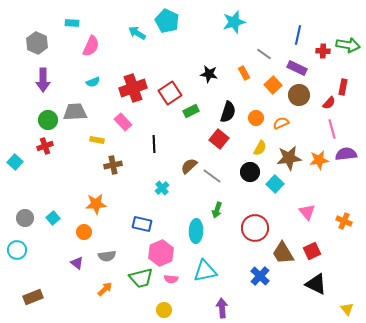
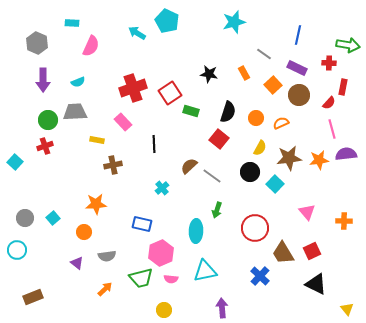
red cross at (323, 51): moved 6 px right, 12 px down
cyan semicircle at (93, 82): moved 15 px left
green rectangle at (191, 111): rotated 42 degrees clockwise
orange cross at (344, 221): rotated 21 degrees counterclockwise
